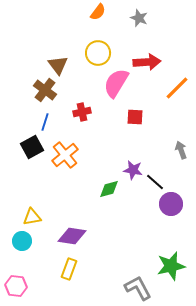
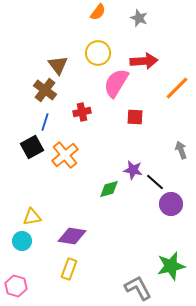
red arrow: moved 3 px left, 1 px up
pink hexagon: rotated 10 degrees clockwise
